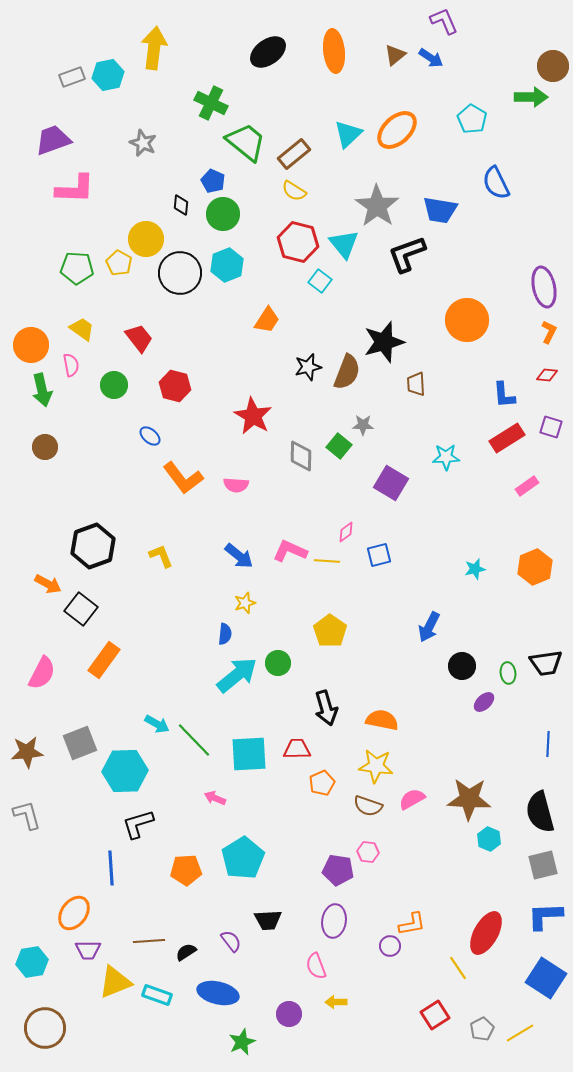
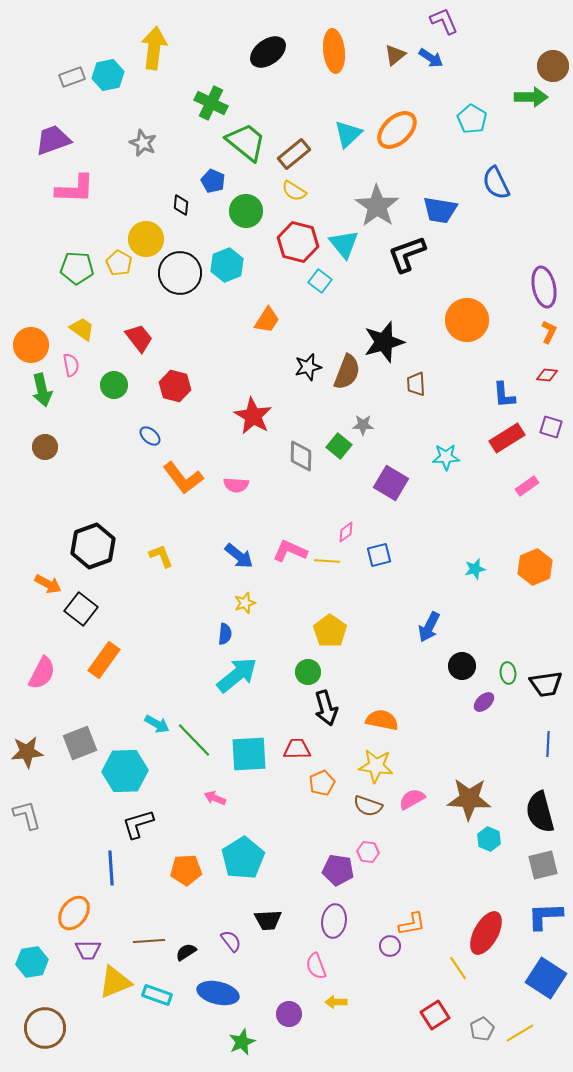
green circle at (223, 214): moved 23 px right, 3 px up
green circle at (278, 663): moved 30 px right, 9 px down
black trapezoid at (546, 663): moved 21 px down
